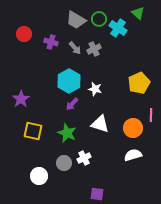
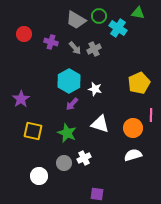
green triangle: rotated 32 degrees counterclockwise
green circle: moved 3 px up
